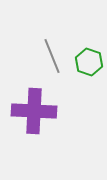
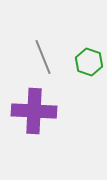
gray line: moved 9 px left, 1 px down
